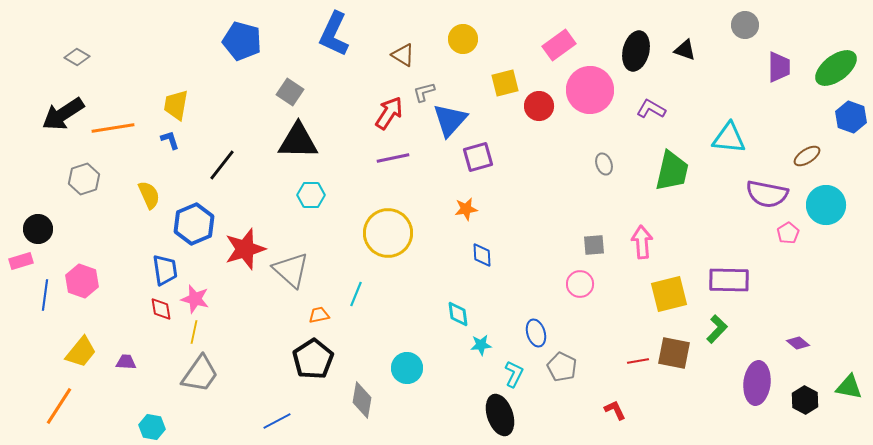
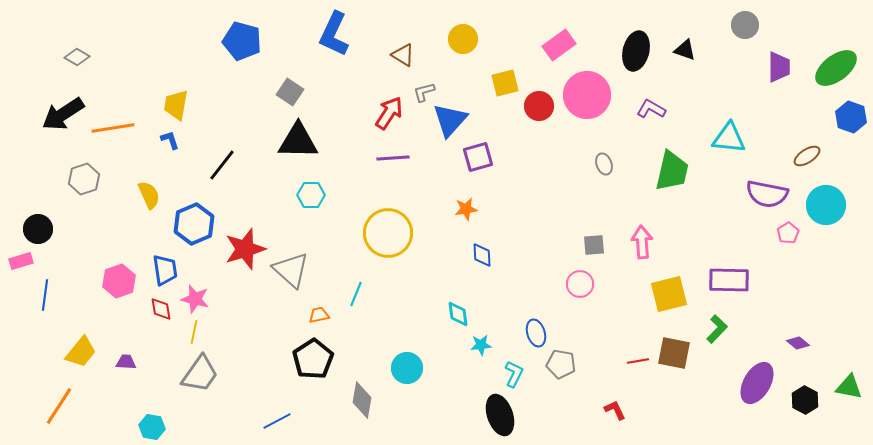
pink circle at (590, 90): moved 3 px left, 5 px down
purple line at (393, 158): rotated 8 degrees clockwise
pink hexagon at (82, 281): moved 37 px right; rotated 20 degrees clockwise
gray pentagon at (562, 367): moved 1 px left, 3 px up; rotated 16 degrees counterclockwise
purple ellipse at (757, 383): rotated 24 degrees clockwise
